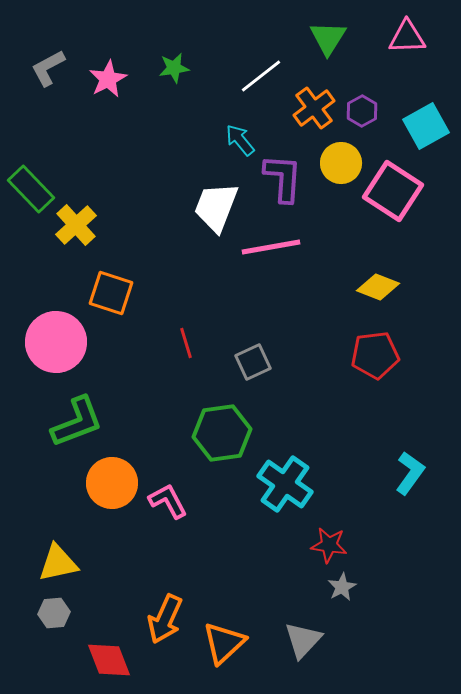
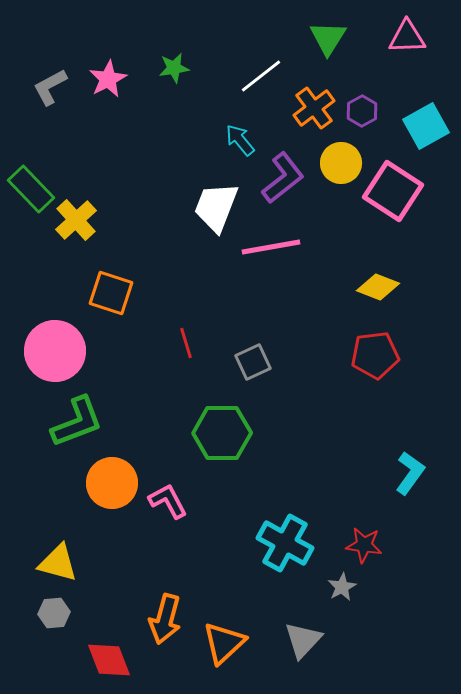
gray L-shape: moved 2 px right, 19 px down
purple L-shape: rotated 48 degrees clockwise
yellow cross: moved 5 px up
pink circle: moved 1 px left, 9 px down
green hexagon: rotated 8 degrees clockwise
cyan cross: moved 59 px down; rotated 6 degrees counterclockwise
red star: moved 35 px right
yellow triangle: rotated 27 degrees clockwise
orange arrow: rotated 9 degrees counterclockwise
